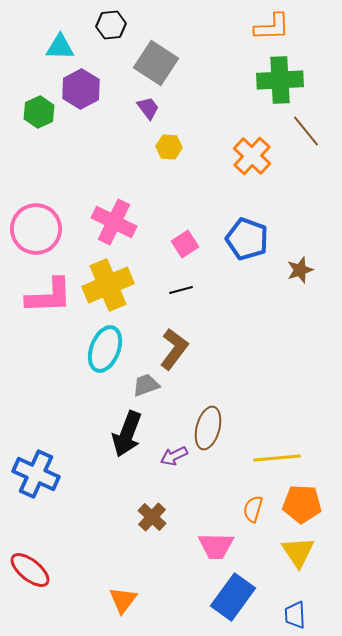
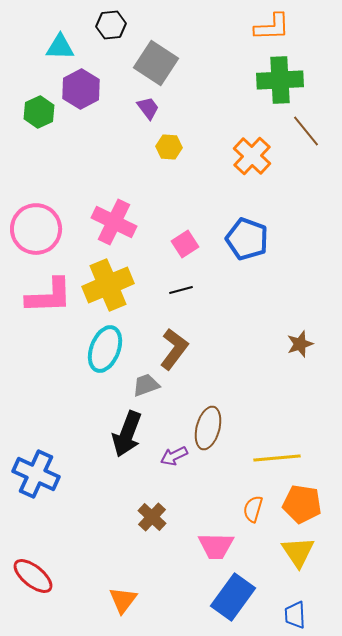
brown star: moved 74 px down
orange pentagon: rotated 6 degrees clockwise
red ellipse: moved 3 px right, 6 px down
